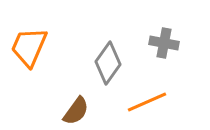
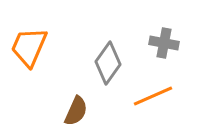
orange line: moved 6 px right, 6 px up
brown semicircle: rotated 12 degrees counterclockwise
